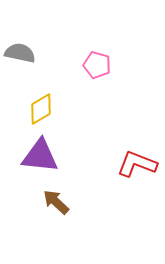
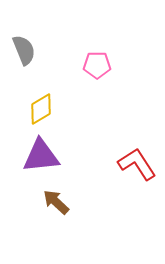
gray semicircle: moved 4 px right, 3 px up; rotated 56 degrees clockwise
pink pentagon: rotated 16 degrees counterclockwise
purple triangle: moved 1 px right; rotated 12 degrees counterclockwise
red L-shape: rotated 36 degrees clockwise
